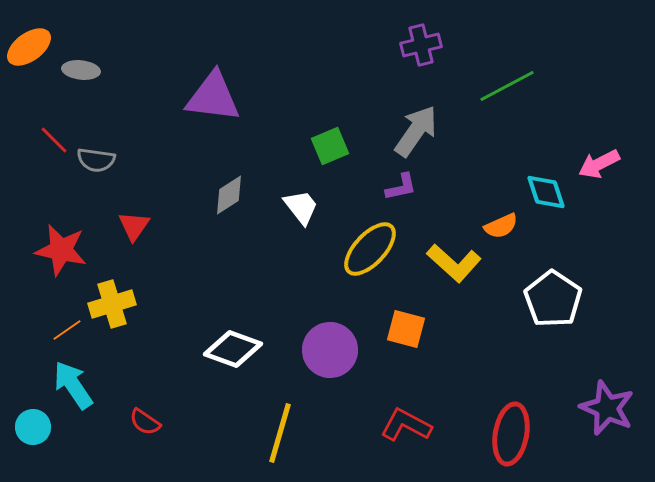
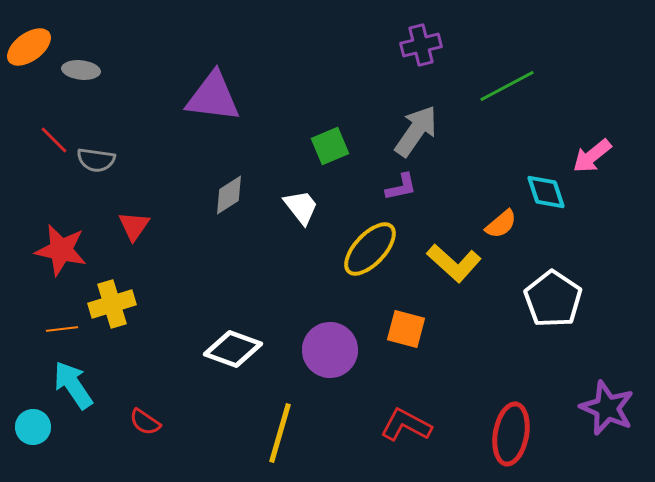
pink arrow: moved 7 px left, 8 px up; rotated 12 degrees counterclockwise
orange semicircle: moved 2 px up; rotated 16 degrees counterclockwise
orange line: moved 5 px left, 1 px up; rotated 28 degrees clockwise
